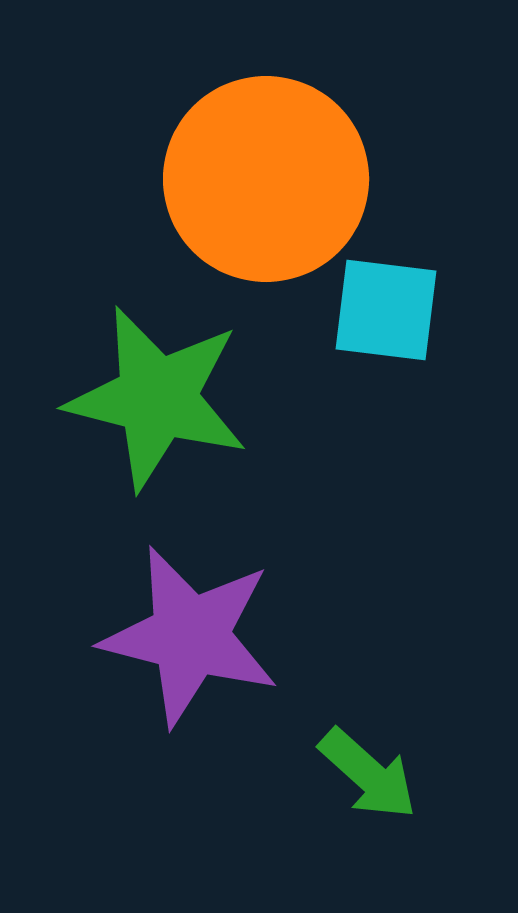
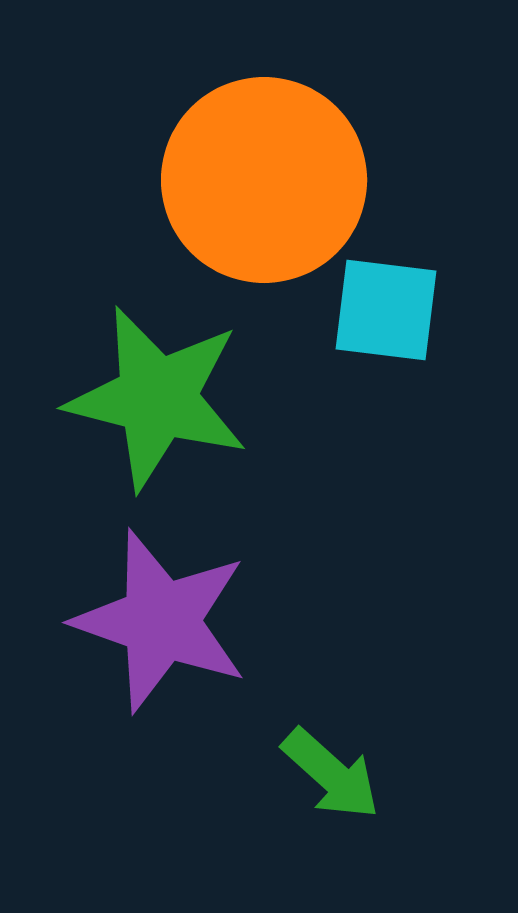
orange circle: moved 2 px left, 1 px down
purple star: moved 29 px left, 15 px up; rotated 5 degrees clockwise
green arrow: moved 37 px left
